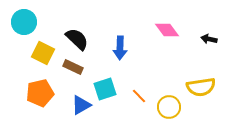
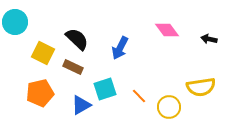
cyan circle: moved 9 px left
blue arrow: rotated 25 degrees clockwise
